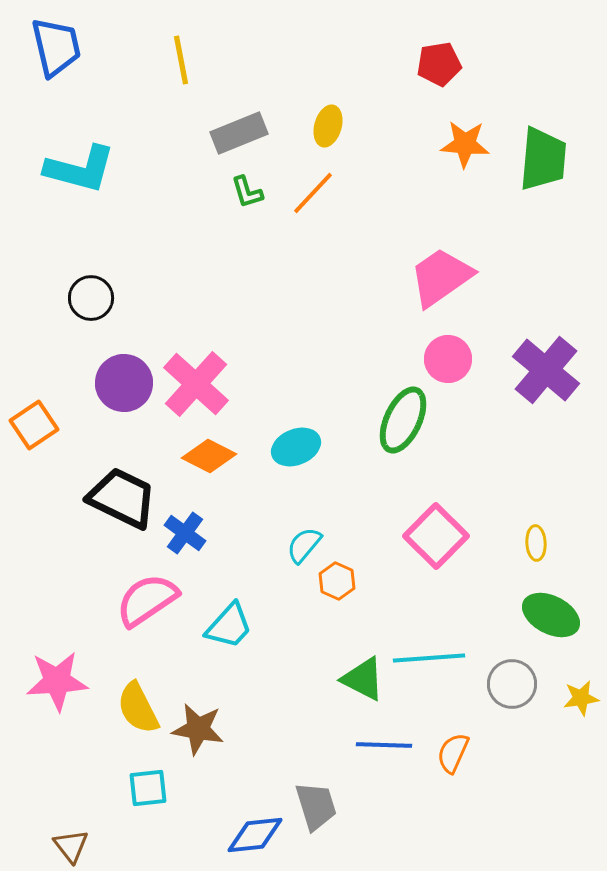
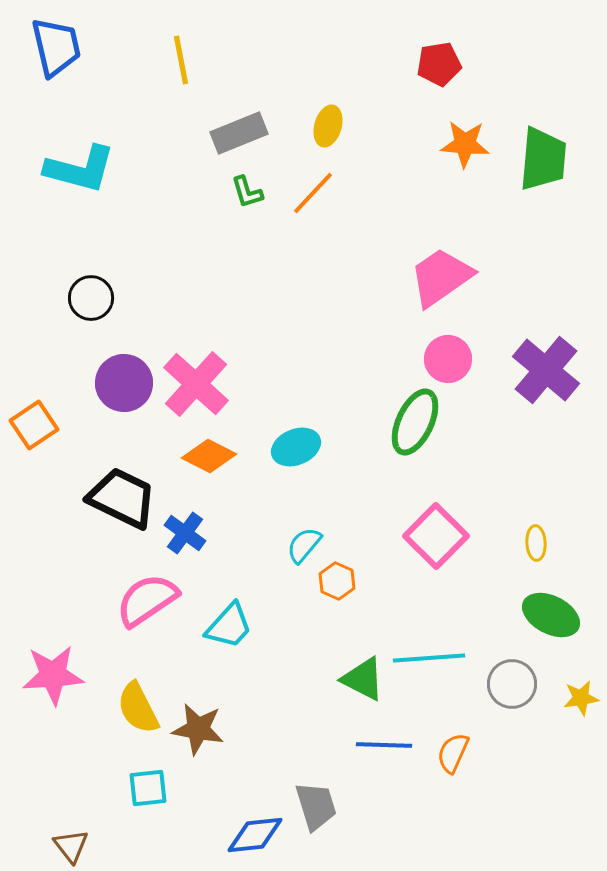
green ellipse at (403, 420): moved 12 px right, 2 px down
pink star at (57, 681): moved 4 px left, 6 px up
